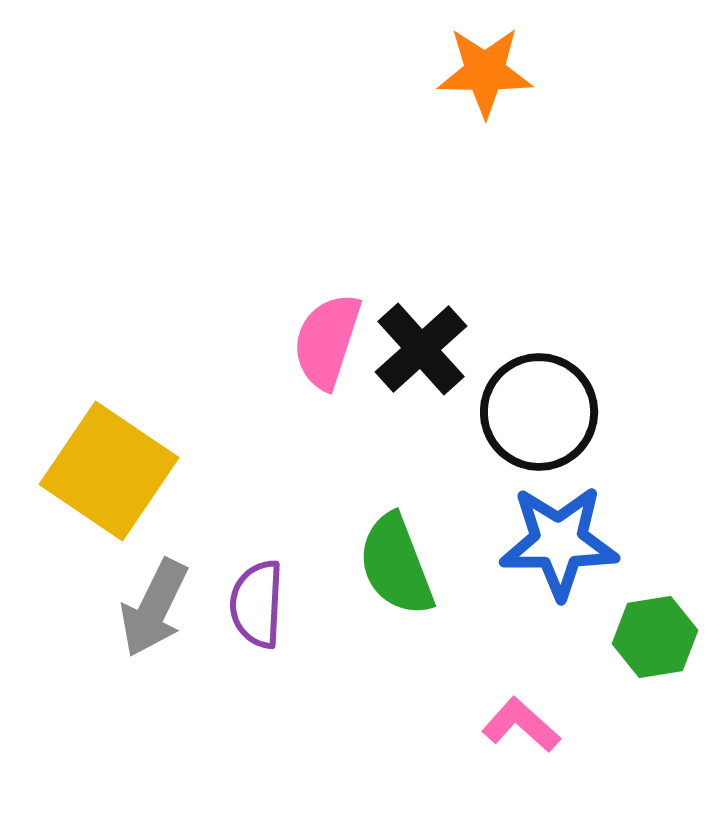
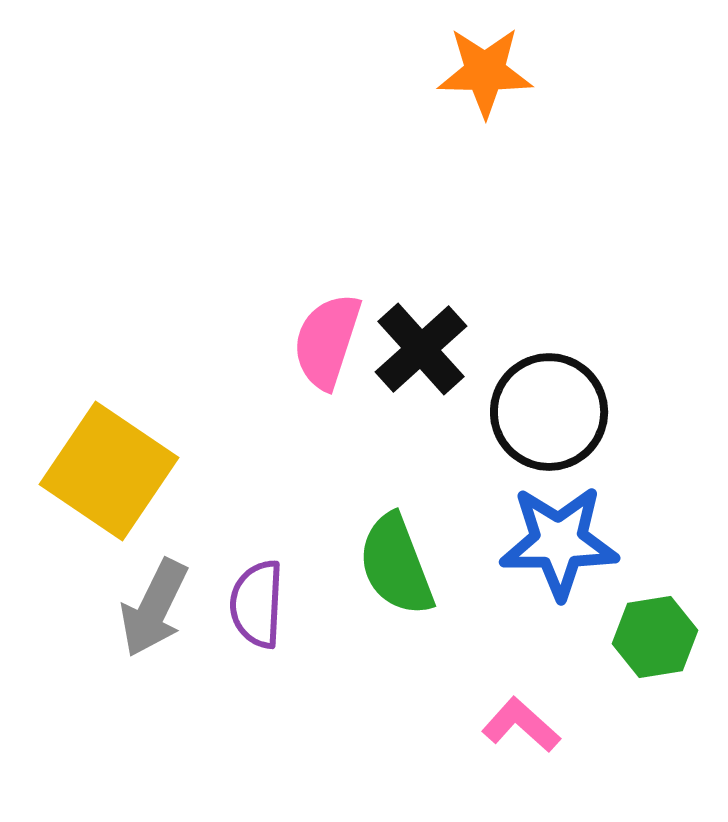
black circle: moved 10 px right
